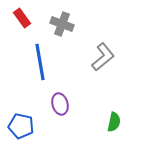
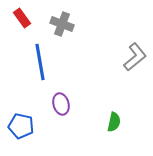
gray L-shape: moved 32 px right
purple ellipse: moved 1 px right
